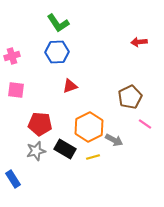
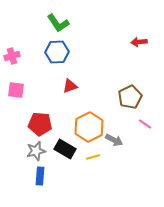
blue rectangle: moved 27 px right, 3 px up; rotated 36 degrees clockwise
